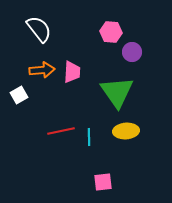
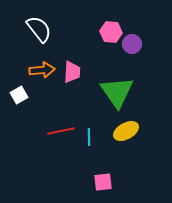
purple circle: moved 8 px up
yellow ellipse: rotated 25 degrees counterclockwise
